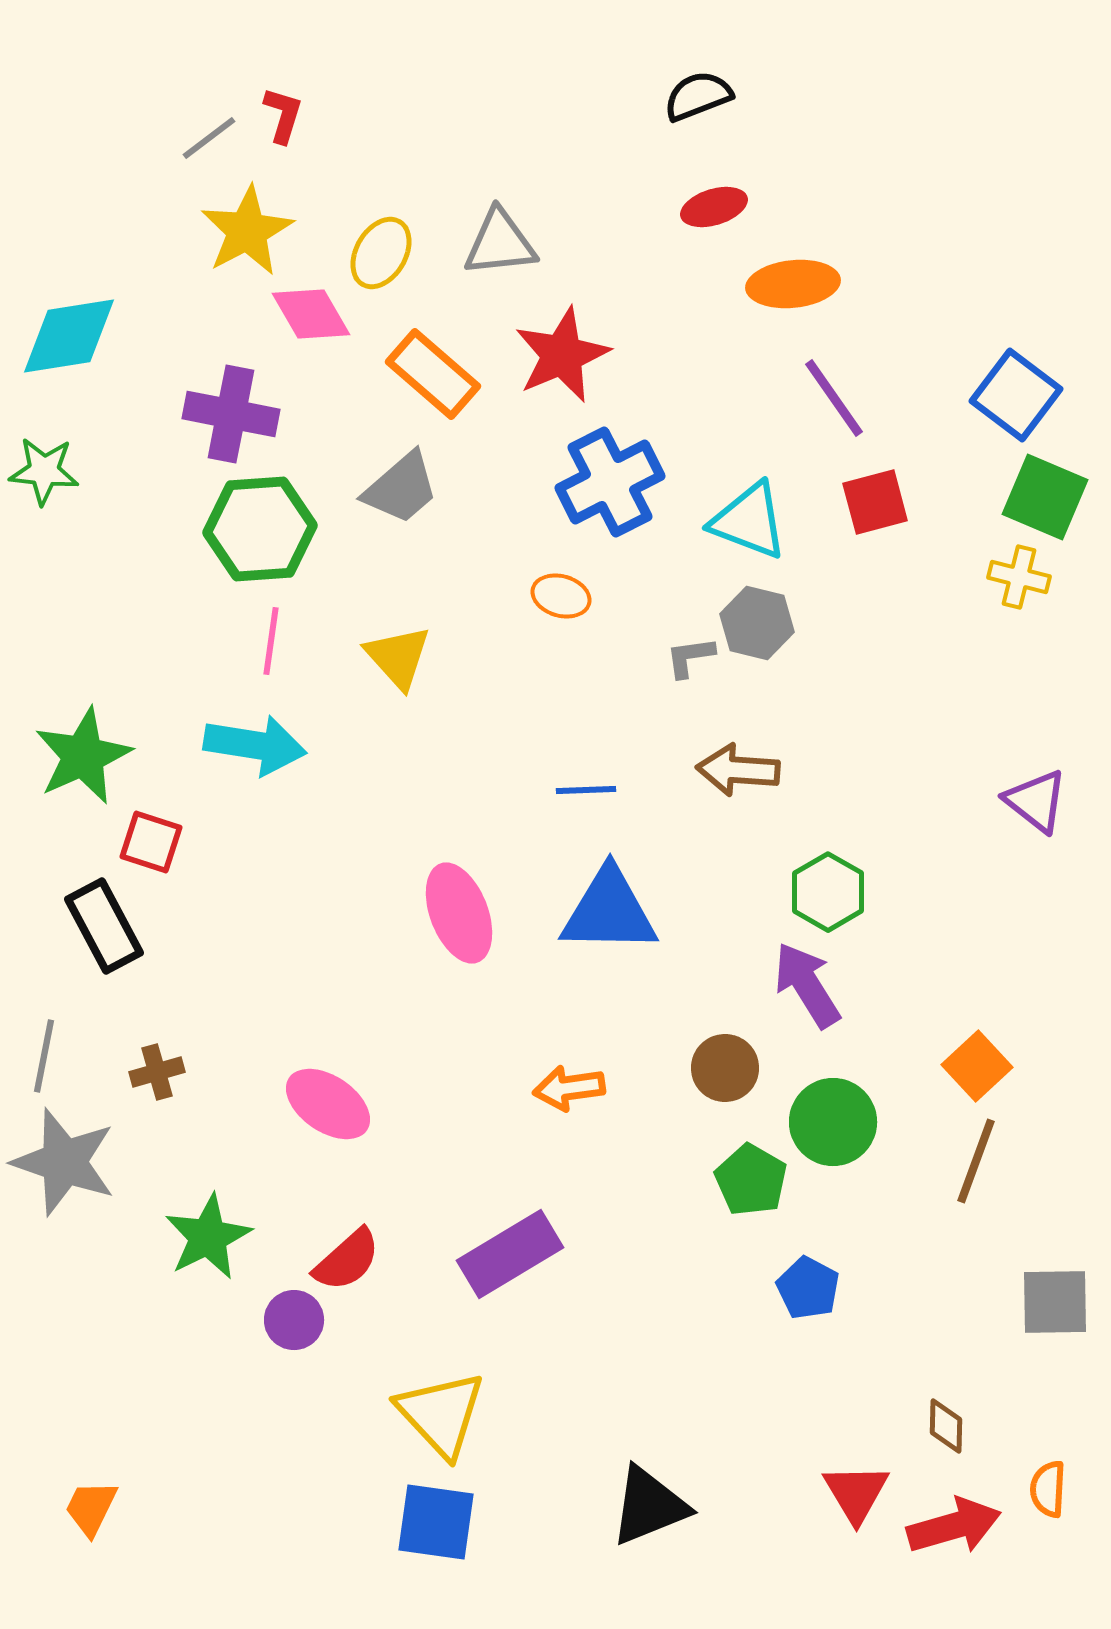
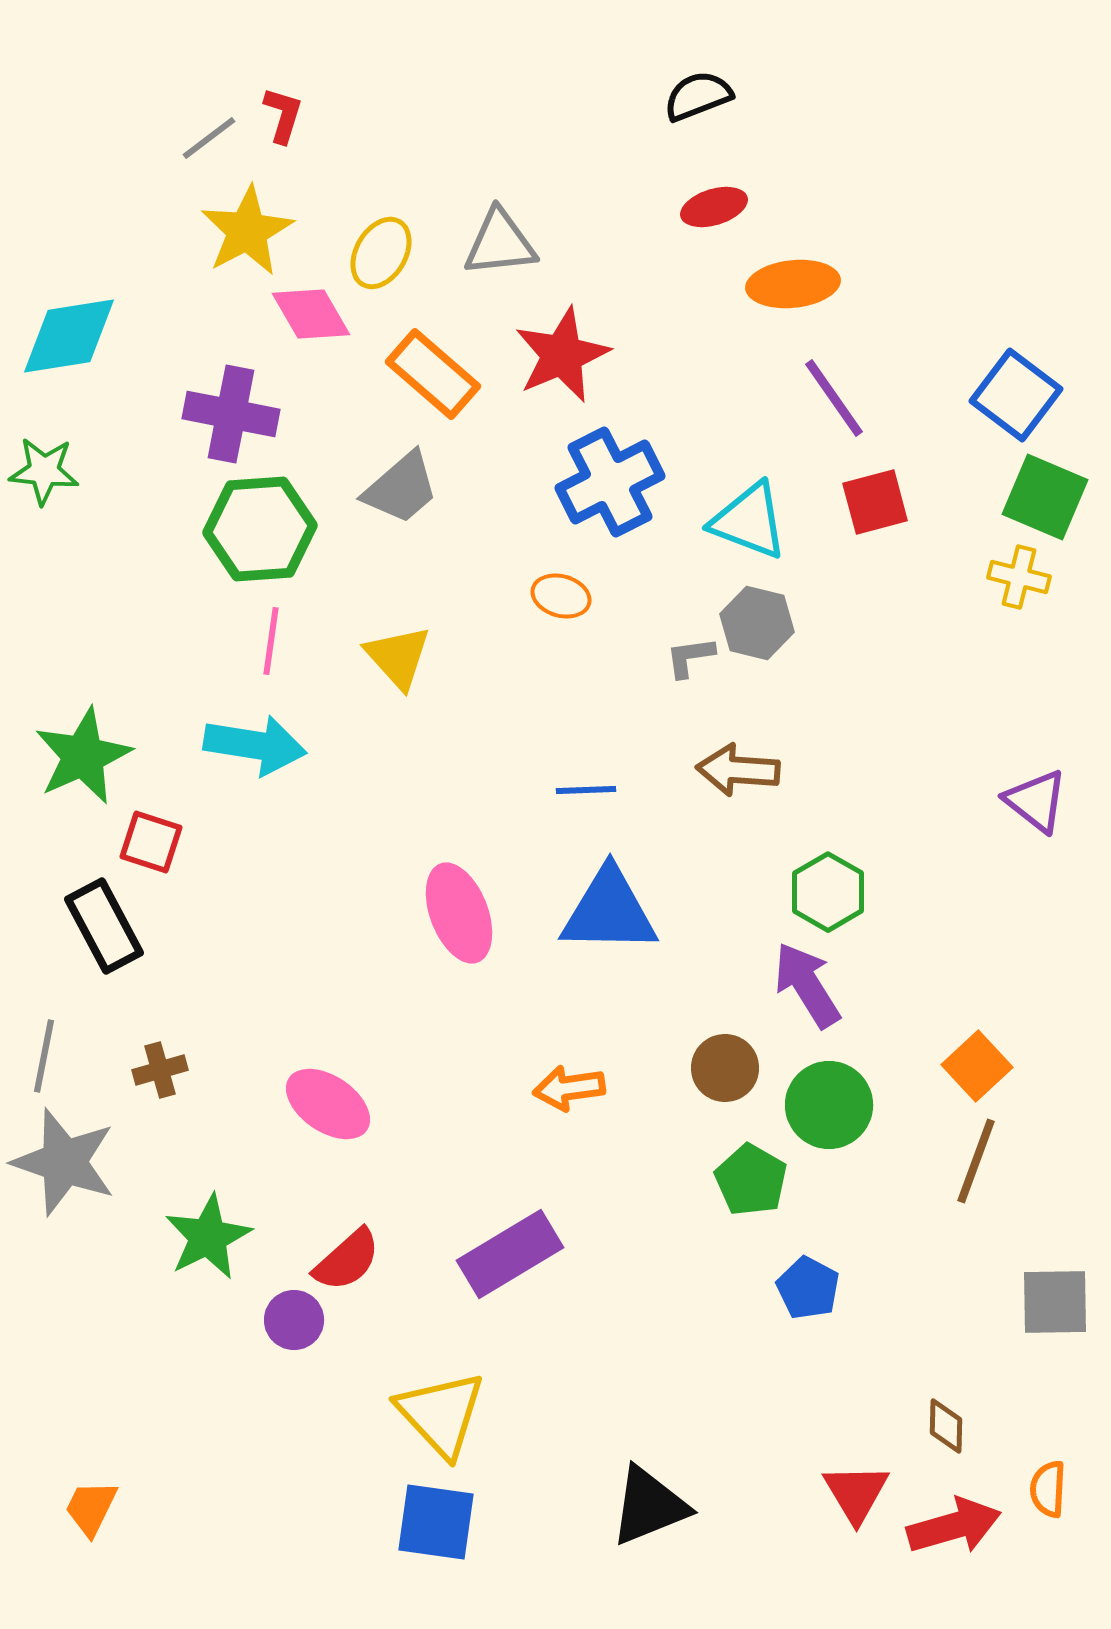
brown cross at (157, 1072): moved 3 px right, 2 px up
green circle at (833, 1122): moved 4 px left, 17 px up
